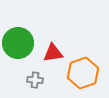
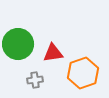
green circle: moved 1 px down
gray cross: rotated 14 degrees counterclockwise
